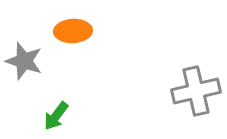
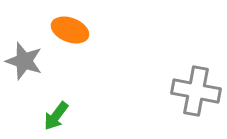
orange ellipse: moved 3 px left, 1 px up; rotated 24 degrees clockwise
gray cross: rotated 24 degrees clockwise
